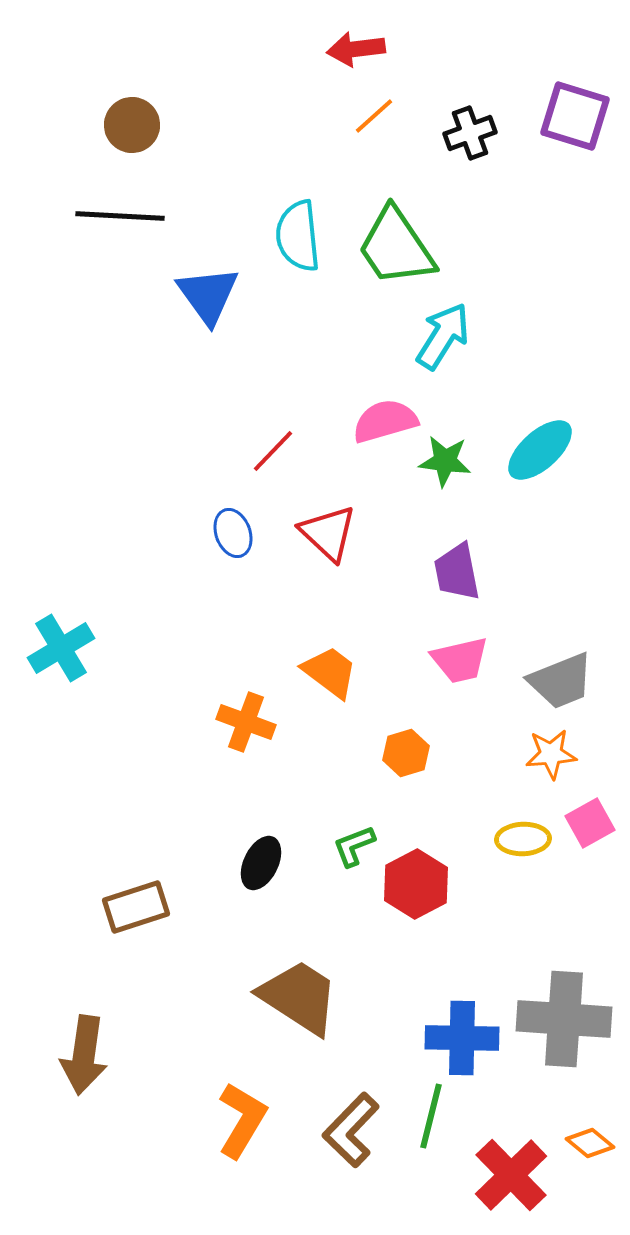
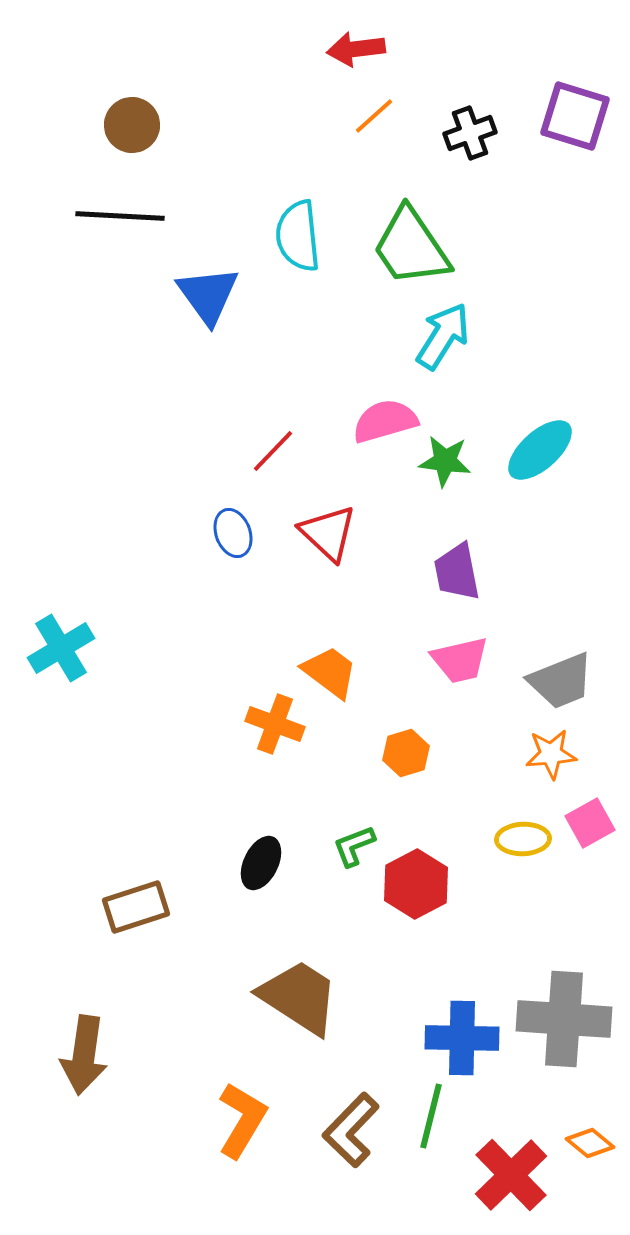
green trapezoid: moved 15 px right
orange cross: moved 29 px right, 2 px down
